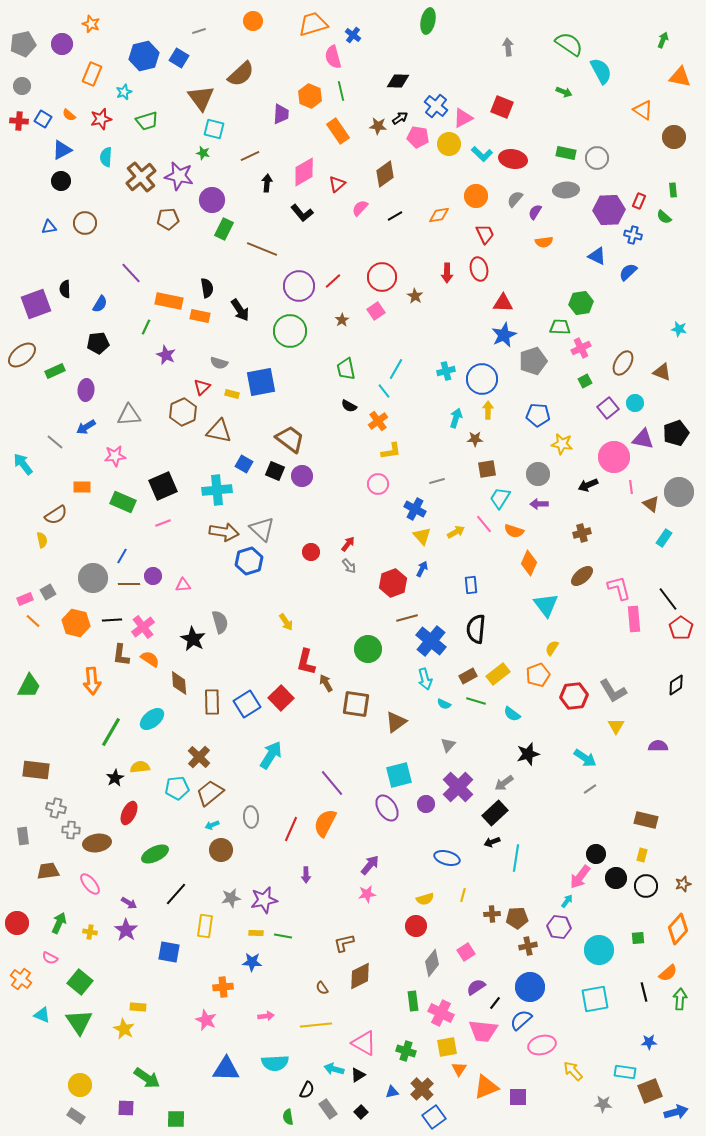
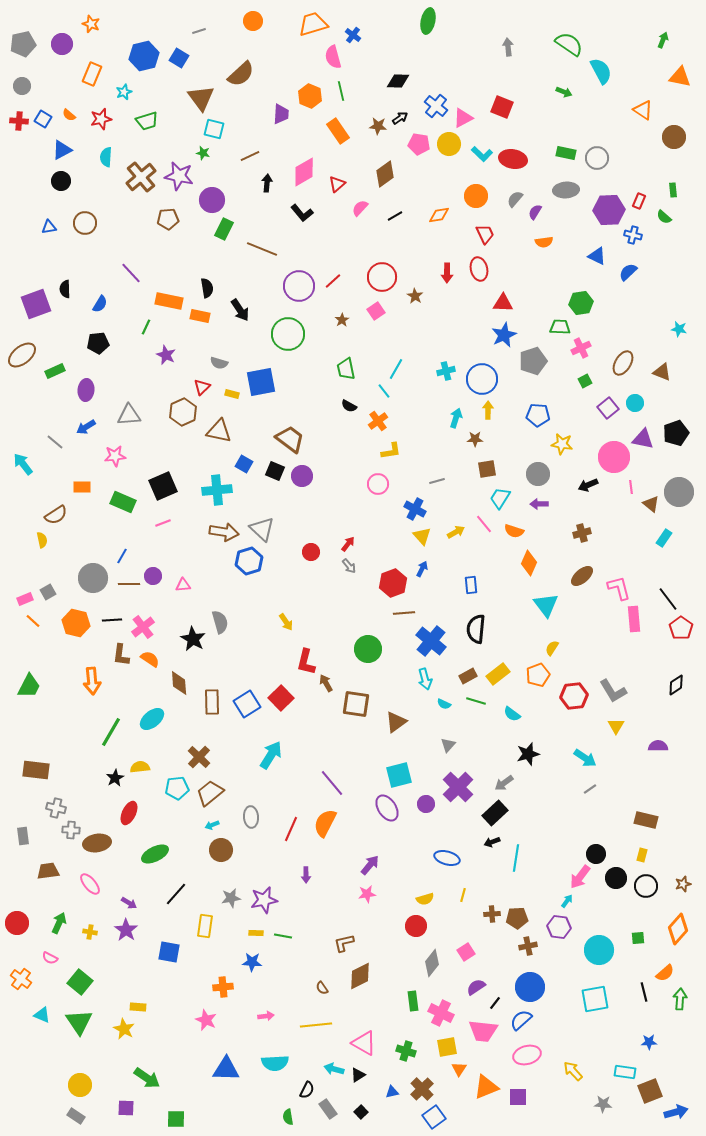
pink pentagon at (418, 137): moved 1 px right, 7 px down
green circle at (290, 331): moved 2 px left, 3 px down
brown line at (407, 618): moved 3 px left, 5 px up; rotated 10 degrees clockwise
orange semicircle at (668, 973): moved 3 px left
pink ellipse at (542, 1045): moved 15 px left, 10 px down
